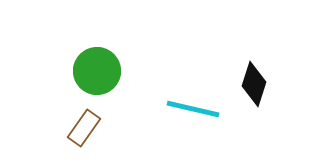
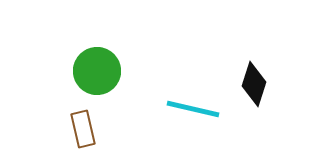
brown rectangle: moved 1 px left, 1 px down; rotated 48 degrees counterclockwise
